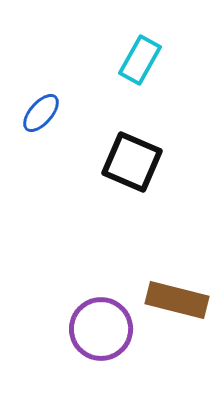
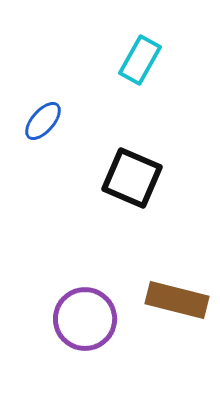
blue ellipse: moved 2 px right, 8 px down
black square: moved 16 px down
purple circle: moved 16 px left, 10 px up
